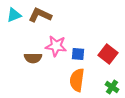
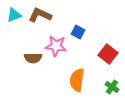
blue square: moved 22 px up; rotated 24 degrees clockwise
